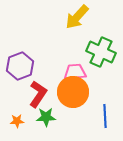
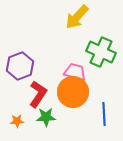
pink trapezoid: rotated 20 degrees clockwise
blue line: moved 1 px left, 2 px up
